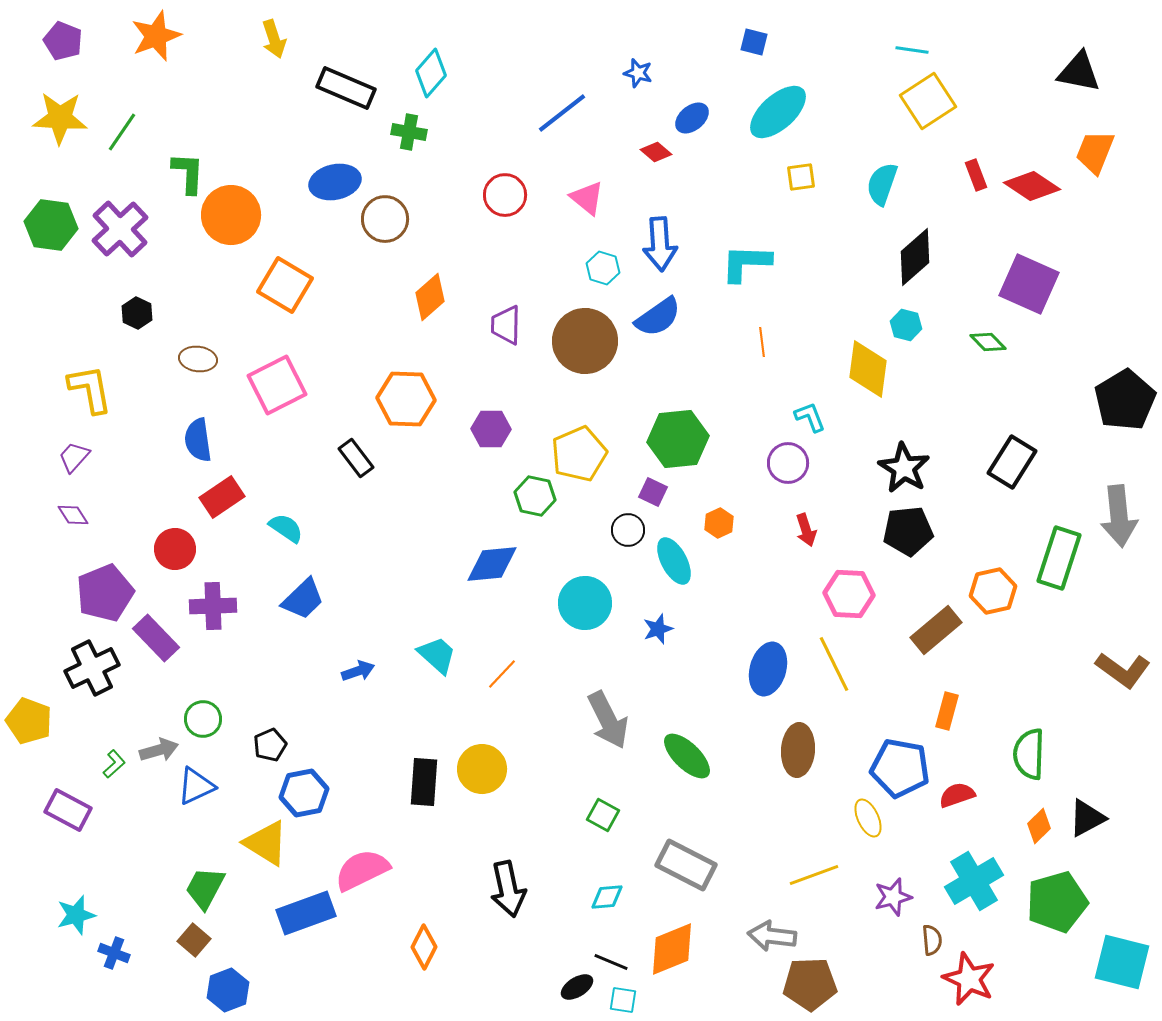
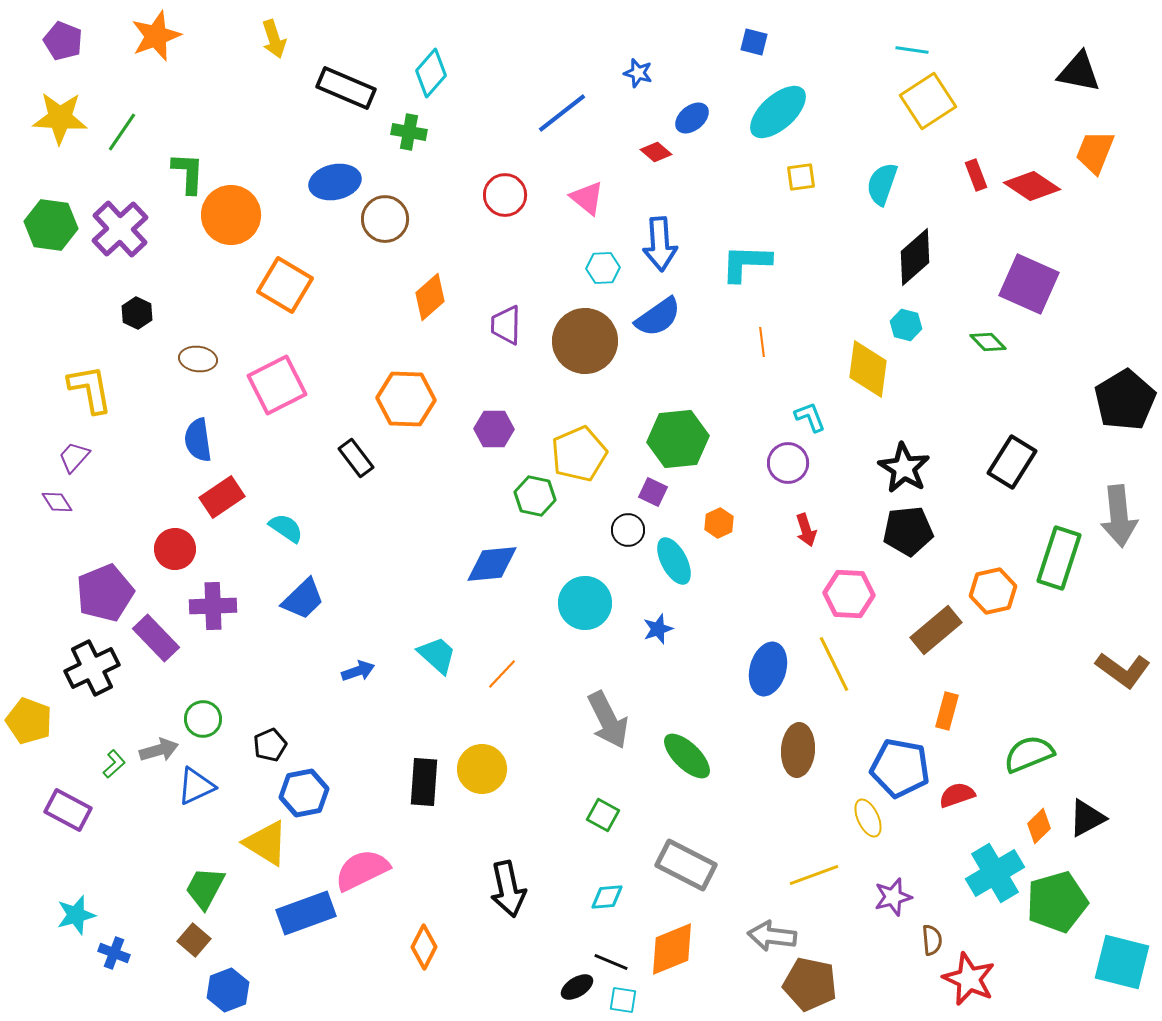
cyan hexagon at (603, 268): rotated 20 degrees counterclockwise
purple hexagon at (491, 429): moved 3 px right
purple diamond at (73, 515): moved 16 px left, 13 px up
green semicircle at (1029, 754): rotated 66 degrees clockwise
cyan cross at (974, 881): moved 21 px right, 8 px up
brown pentagon at (810, 984): rotated 14 degrees clockwise
